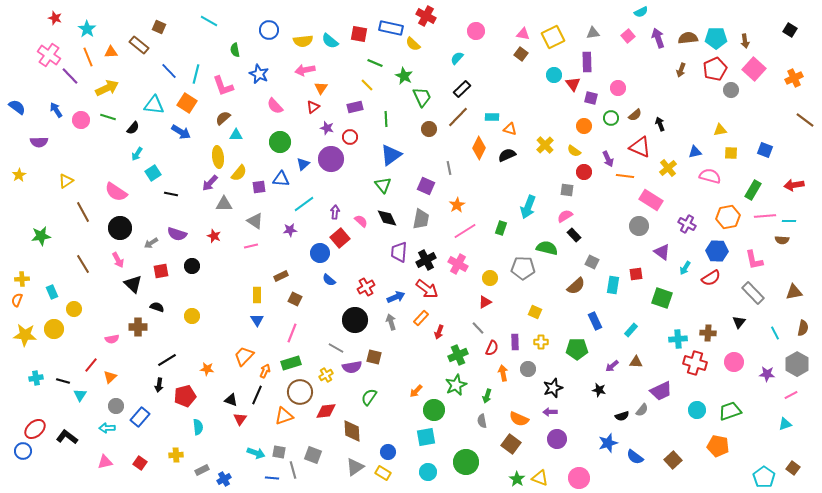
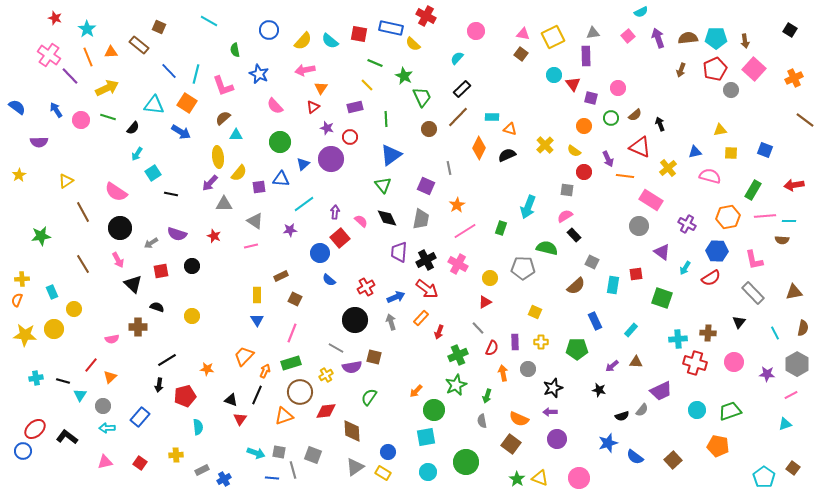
yellow semicircle at (303, 41): rotated 42 degrees counterclockwise
purple rectangle at (587, 62): moved 1 px left, 6 px up
gray circle at (116, 406): moved 13 px left
